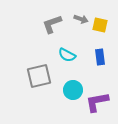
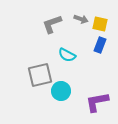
yellow square: moved 1 px up
blue rectangle: moved 12 px up; rotated 28 degrees clockwise
gray square: moved 1 px right, 1 px up
cyan circle: moved 12 px left, 1 px down
